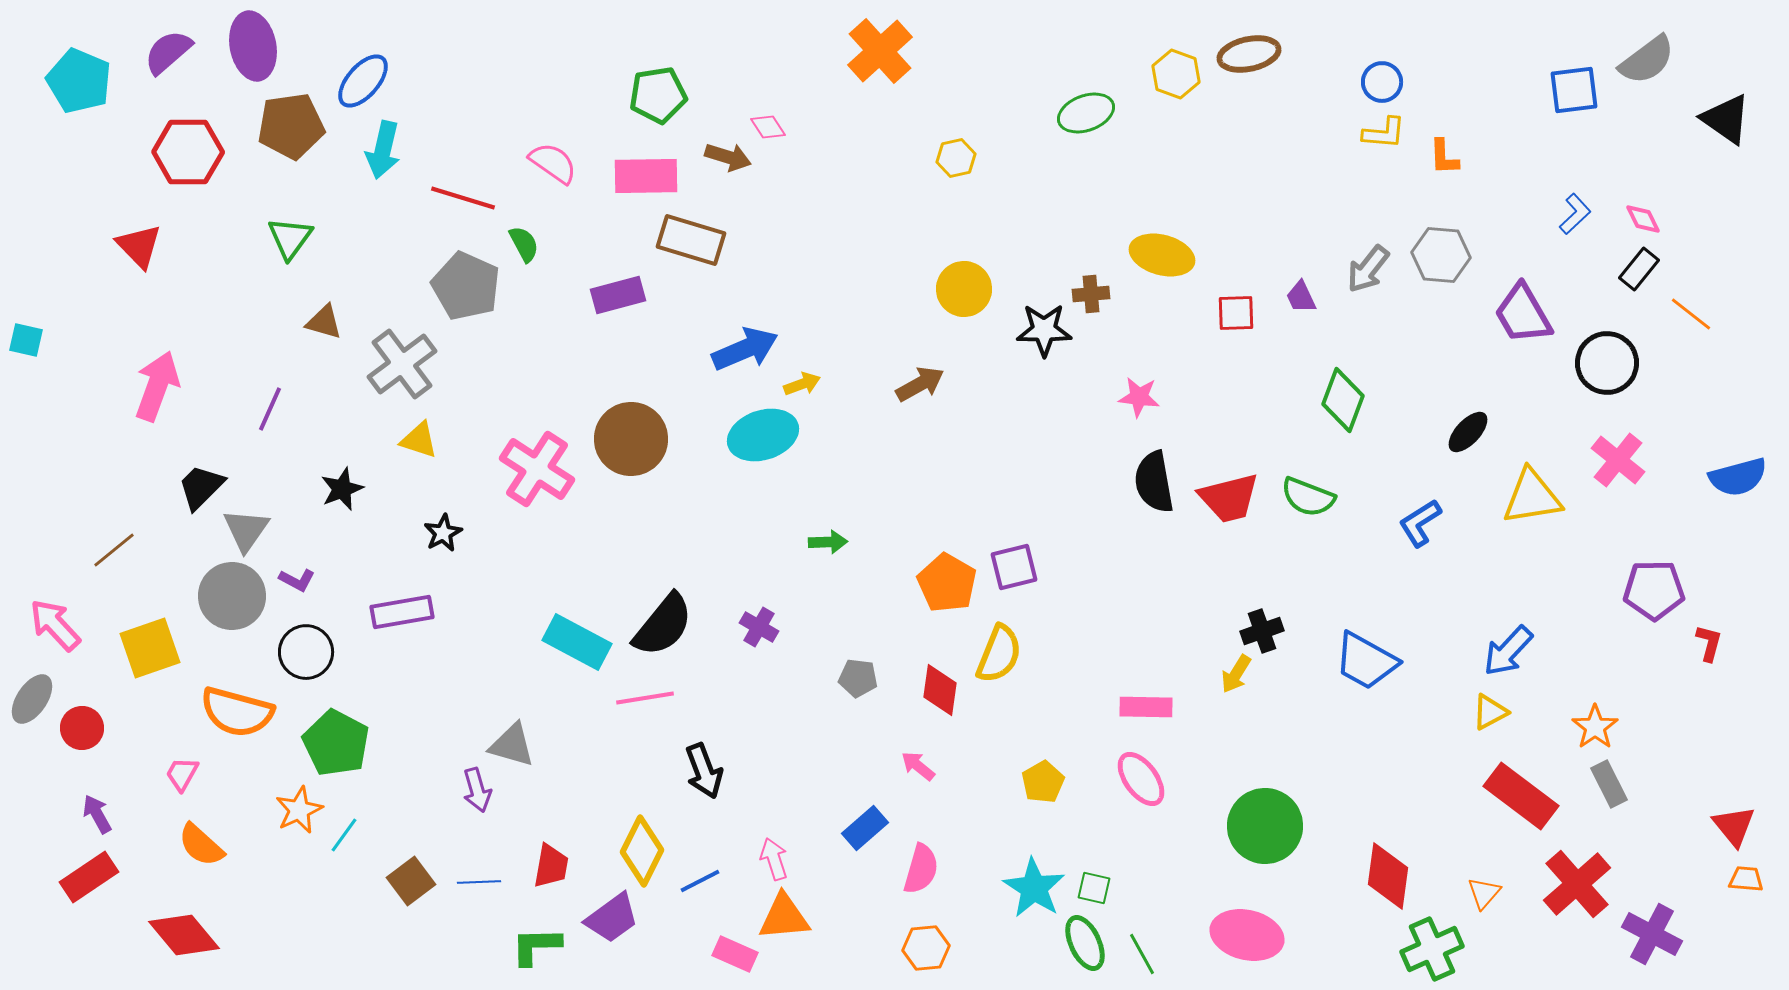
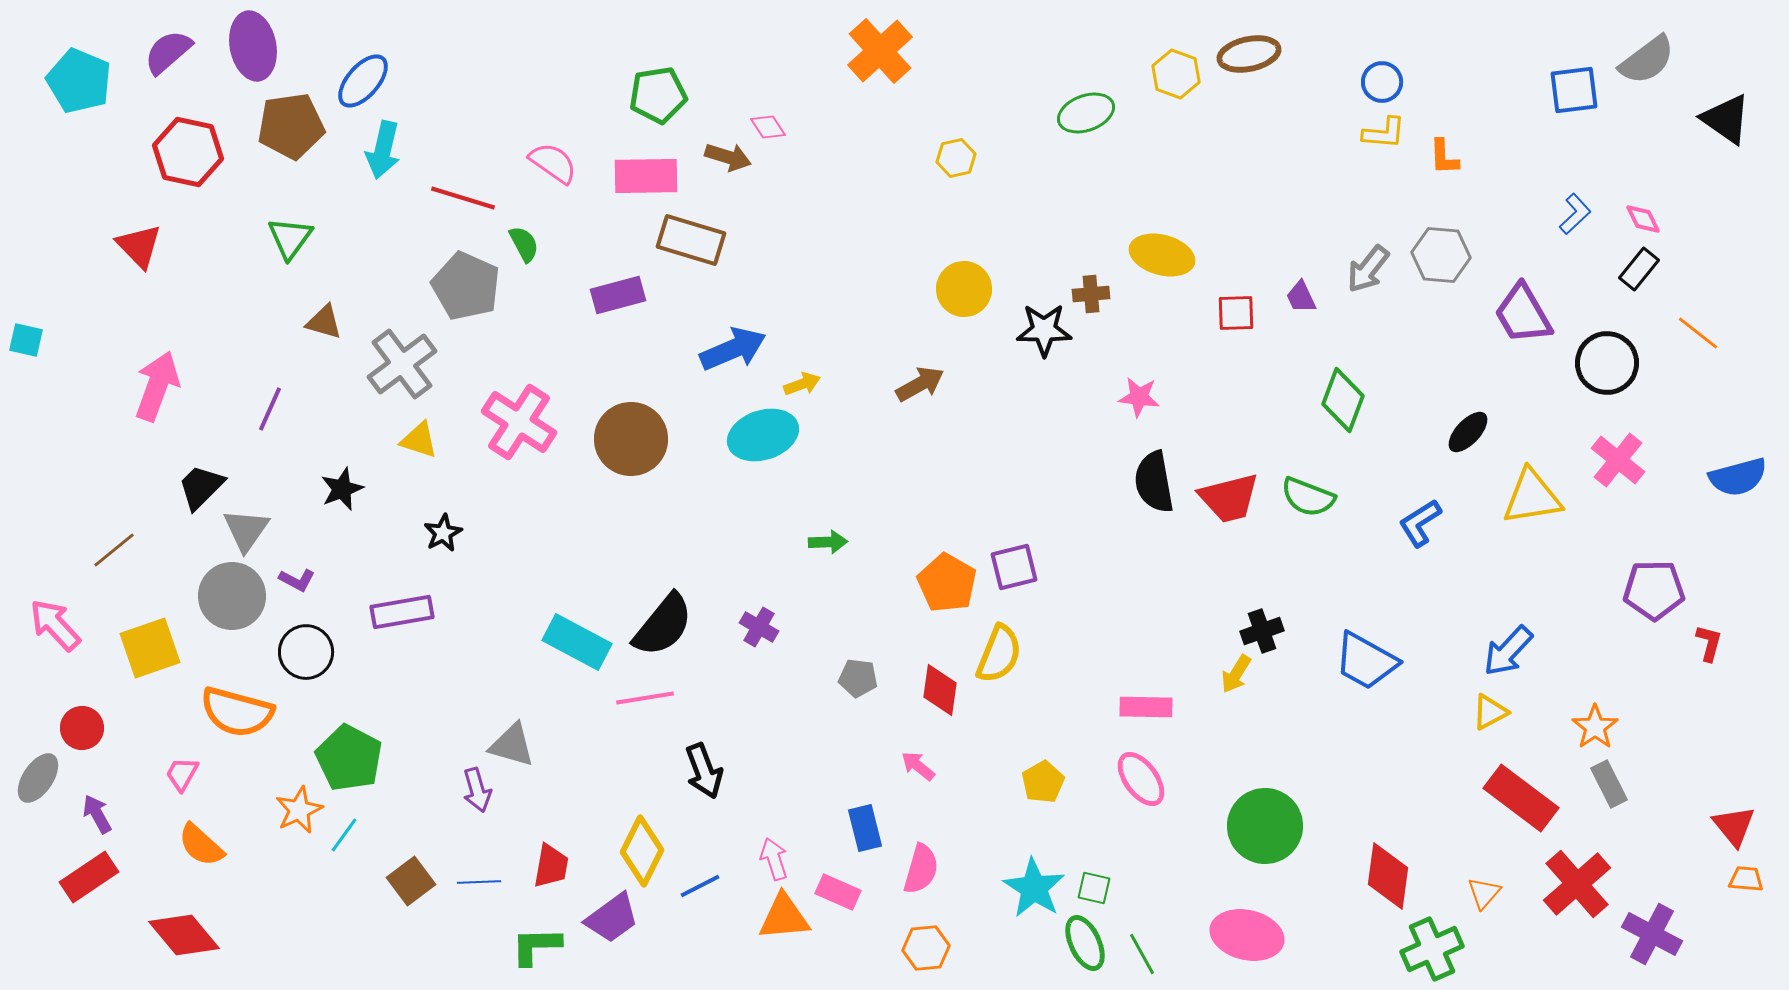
red hexagon at (188, 152): rotated 12 degrees clockwise
orange line at (1691, 314): moved 7 px right, 19 px down
blue arrow at (745, 349): moved 12 px left
pink cross at (537, 469): moved 18 px left, 47 px up
gray ellipse at (32, 699): moved 6 px right, 79 px down
green pentagon at (336, 743): moved 13 px right, 15 px down
red rectangle at (1521, 796): moved 2 px down
blue rectangle at (865, 828): rotated 63 degrees counterclockwise
blue line at (700, 881): moved 5 px down
pink rectangle at (735, 954): moved 103 px right, 62 px up
